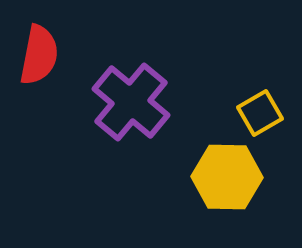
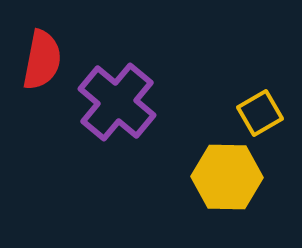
red semicircle: moved 3 px right, 5 px down
purple cross: moved 14 px left
